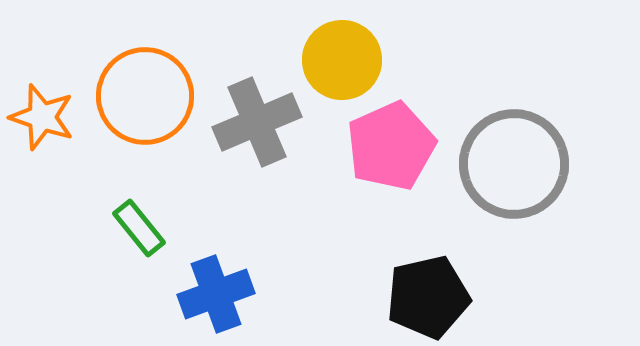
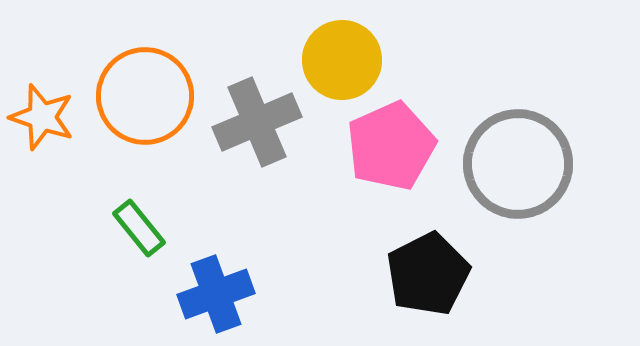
gray circle: moved 4 px right
black pentagon: moved 23 px up; rotated 14 degrees counterclockwise
